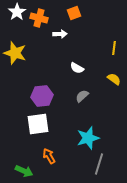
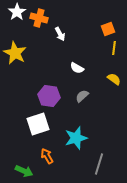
orange square: moved 34 px right, 16 px down
white arrow: rotated 64 degrees clockwise
yellow star: rotated 10 degrees clockwise
purple hexagon: moved 7 px right; rotated 15 degrees clockwise
white square: rotated 10 degrees counterclockwise
cyan star: moved 12 px left
orange arrow: moved 2 px left
